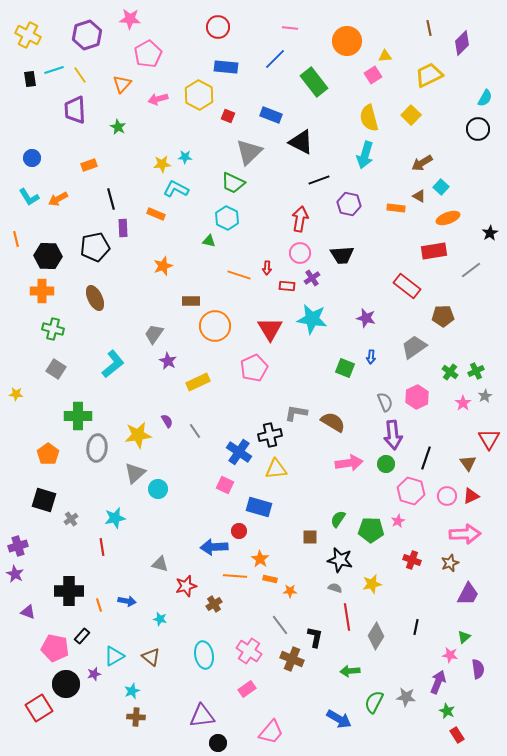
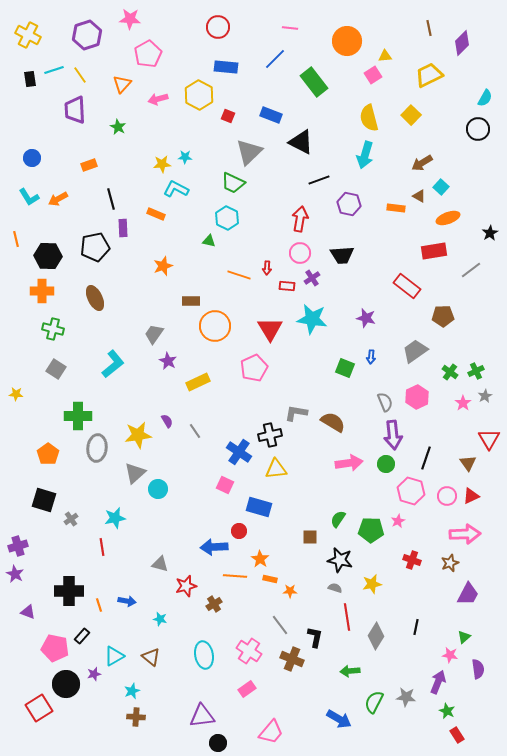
gray trapezoid at (414, 347): moved 1 px right, 4 px down
